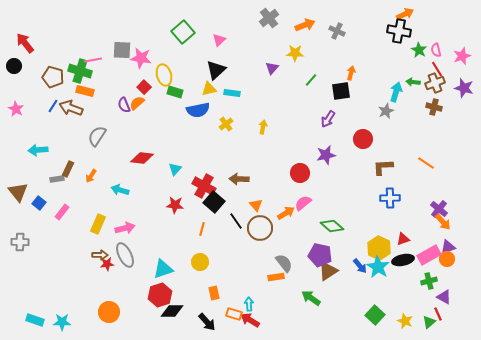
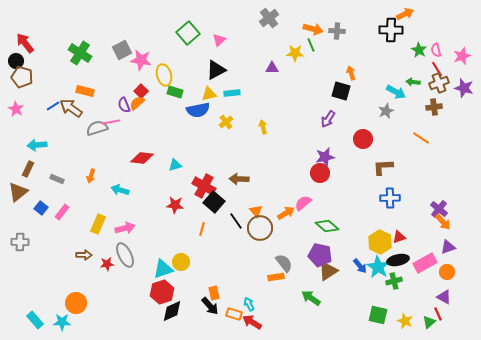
orange arrow at (305, 25): moved 8 px right, 4 px down; rotated 36 degrees clockwise
gray cross at (337, 31): rotated 21 degrees counterclockwise
black cross at (399, 31): moved 8 px left, 1 px up; rotated 10 degrees counterclockwise
green square at (183, 32): moved 5 px right, 1 px down
gray square at (122, 50): rotated 30 degrees counterclockwise
pink star at (141, 58): moved 2 px down
pink line at (93, 60): moved 18 px right, 62 px down
black circle at (14, 66): moved 2 px right, 5 px up
purple triangle at (272, 68): rotated 48 degrees clockwise
black triangle at (216, 70): rotated 15 degrees clockwise
green cross at (80, 71): moved 18 px up; rotated 15 degrees clockwise
orange arrow at (351, 73): rotated 32 degrees counterclockwise
brown pentagon at (53, 77): moved 31 px left
green line at (311, 80): moved 35 px up; rotated 64 degrees counterclockwise
brown cross at (435, 83): moved 4 px right
red square at (144, 87): moved 3 px left, 4 px down
yellow triangle at (209, 89): moved 5 px down
black square at (341, 91): rotated 24 degrees clockwise
cyan arrow at (396, 92): rotated 102 degrees clockwise
cyan rectangle at (232, 93): rotated 14 degrees counterclockwise
blue line at (53, 106): rotated 24 degrees clockwise
brown cross at (434, 107): rotated 21 degrees counterclockwise
brown arrow at (71, 108): rotated 15 degrees clockwise
yellow cross at (226, 124): moved 2 px up
yellow arrow at (263, 127): rotated 24 degrees counterclockwise
gray semicircle at (97, 136): moved 8 px up; rotated 40 degrees clockwise
cyan arrow at (38, 150): moved 1 px left, 5 px up
purple star at (326, 155): moved 1 px left, 2 px down
orange line at (426, 163): moved 5 px left, 25 px up
brown rectangle at (68, 169): moved 40 px left
cyan triangle at (175, 169): moved 4 px up; rotated 32 degrees clockwise
red circle at (300, 173): moved 20 px right
orange arrow at (91, 176): rotated 16 degrees counterclockwise
gray rectangle at (57, 179): rotated 32 degrees clockwise
brown triangle at (18, 192): rotated 30 degrees clockwise
blue square at (39, 203): moved 2 px right, 5 px down
orange triangle at (256, 205): moved 6 px down
green diamond at (332, 226): moved 5 px left
red triangle at (403, 239): moved 4 px left, 2 px up
yellow hexagon at (379, 248): moved 1 px right, 6 px up
brown arrow at (100, 255): moved 16 px left
pink rectangle at (429, 255): moved 4 px left, 8 px down
orange circle at (447, 259): moved 13 px down
black ellipse at (403, 260): moved 5 px left
yellow circle at (200, 262): moved 19 px left
green cross at (429, 281): moved 35 px left
red hexagon at (160, 295): moved 2 px right, 3 px up
cyan arrow at (249, 304): rotated 24 degrees counterclockwise
black diamond at (172, 311): rotated 25 degrees counterclockwise
orange circle at (109, 312): moved 33 px left, 9 px up
green square at (375, 315): moved 3 px right; rotated 30 degrees counterclockwise
cyan rectangle at (35, 320): rotated 30 degrees clockwise
red arrow at (250, 320): moved 2 px right, 2 px down
black arrow at (207, 322): moved 3 px right, 16 px up
